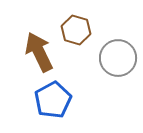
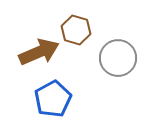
brown arrow: rotated 93 degrees clockwise
blue pentagon: moved 1 px up
